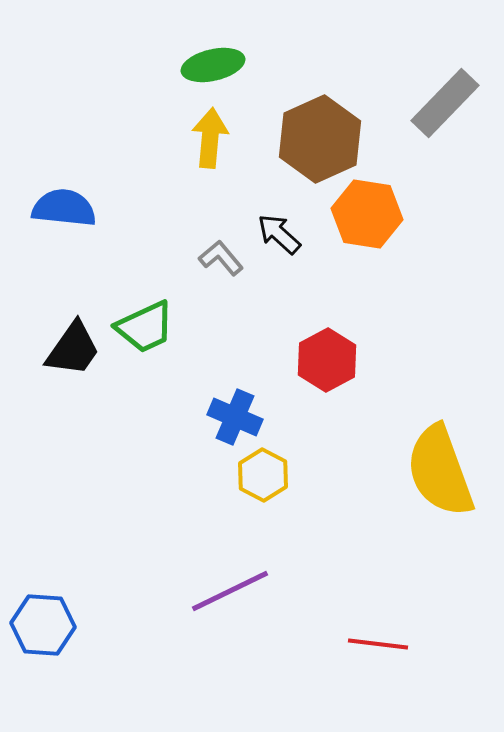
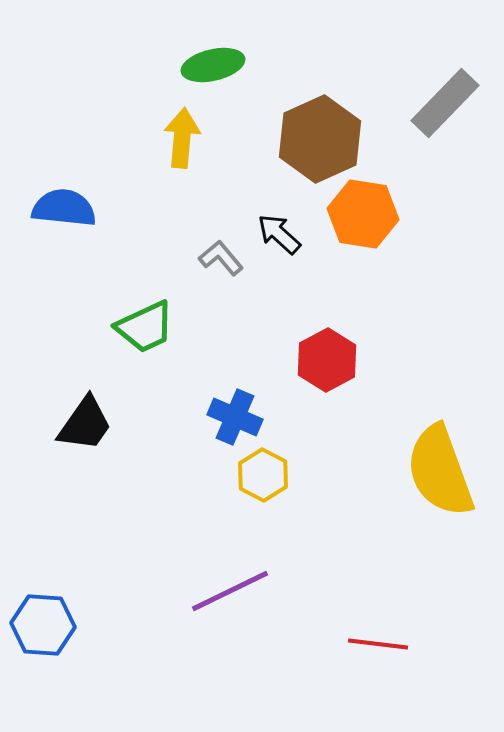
yellow arrow: moved 28 px left
orange hexagon: moved 4 px left
black trapezoid: moved 12 px right, 75 px down
